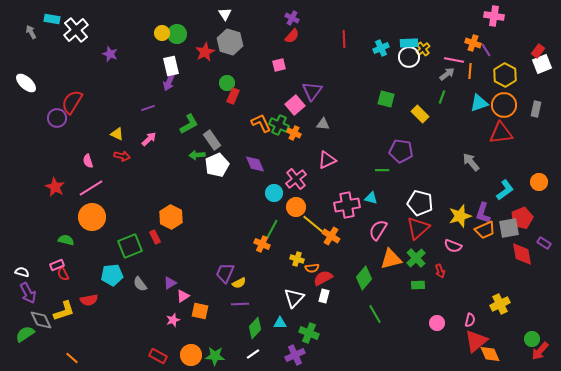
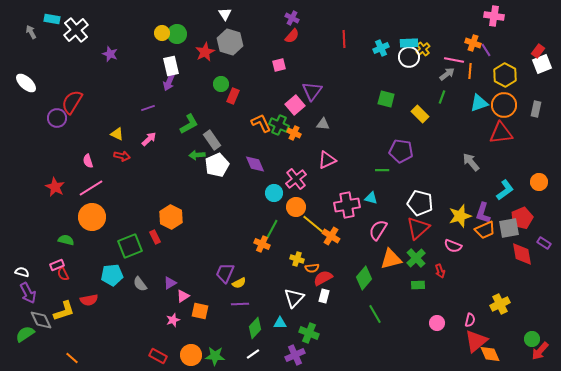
green circle at (227, 83): moved 6 px left, 1 px down
